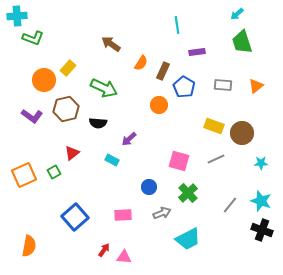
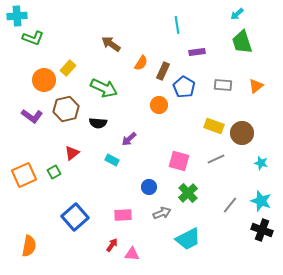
cyan star at (261, 163): rotated 16 degrees clockwise
red arrow at (104, 250): moved 8 px right, 5 px up
pink triangle at (124, 257): moved 8 px right, 3 px up
